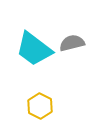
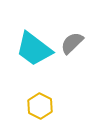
gray semicircle: rotated 30 degrees counterclockwise
